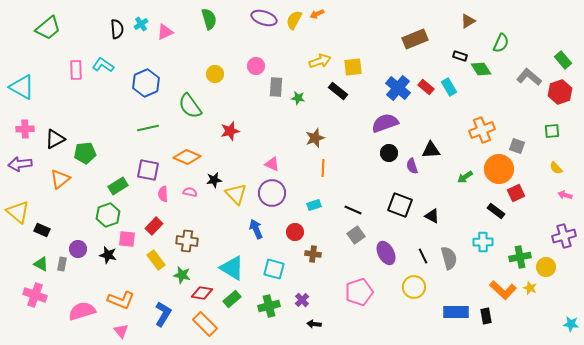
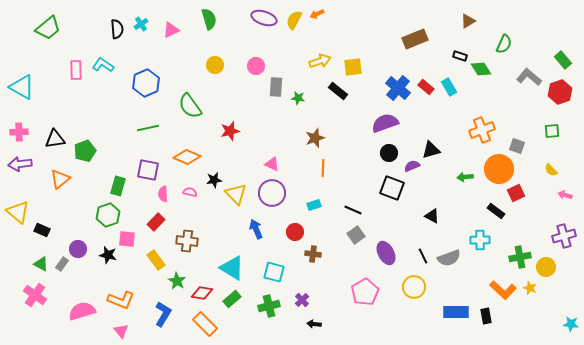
pink triangle at (165, 32): moved 6 px right, 2 px up
green semicircle at (501, 43): moved 3 px right, 1 px down
yellow circle at (215, 74): moved 9 px up
pink cross at (25, 129): moved 6 px left, 3 px down
black triangle at (55, 139): rotated 20 degrees clockwise
black triangle at (431, 150): rotated 12 degrees counterclockwise
green pentagon at (85, 153): moved 2 px up; rotated 15 degrees counterclockwise
purple semicircle at (412, 166): rotated 84 degrees clockwise
yellow semicircle at (556, 168): moved 5 px left, 2 px down
green arrow at (465, 177): rotated 28 degrees clockwise
green rectangle at (118, 186): rotated 42 degrees counterclockwise
black square at (400, 205): moved 8 px left, 17 px up
red rectangle at (154, 226): moved 2 px right, 4 px up
cyan cross at (483, 242): moved 3 px left, 2 px up
gray semicircle at (449, 258): rotated 85 degrees clockwise
gray rectangle at (62, 264): rotated 24 degrees clockwise
cyan square at (274, 269): moved 3 px down
green star at (182, 275): moved 5 px left, 6 px down; rotated 18 degrees clockwise
pink pentagon at (359, 292): moved 6 px right; rotated 12 degrees counterclockwise
pink cross at (35, 295): rotated 15 degrees clockwise
